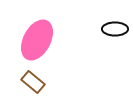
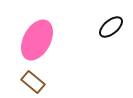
black ellipse: moved 4 px left, 2 px up; rotated 40 degrees counterclockwise
